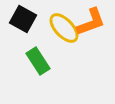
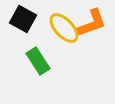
orange L-shape: moved 1 px right, 1 px down
